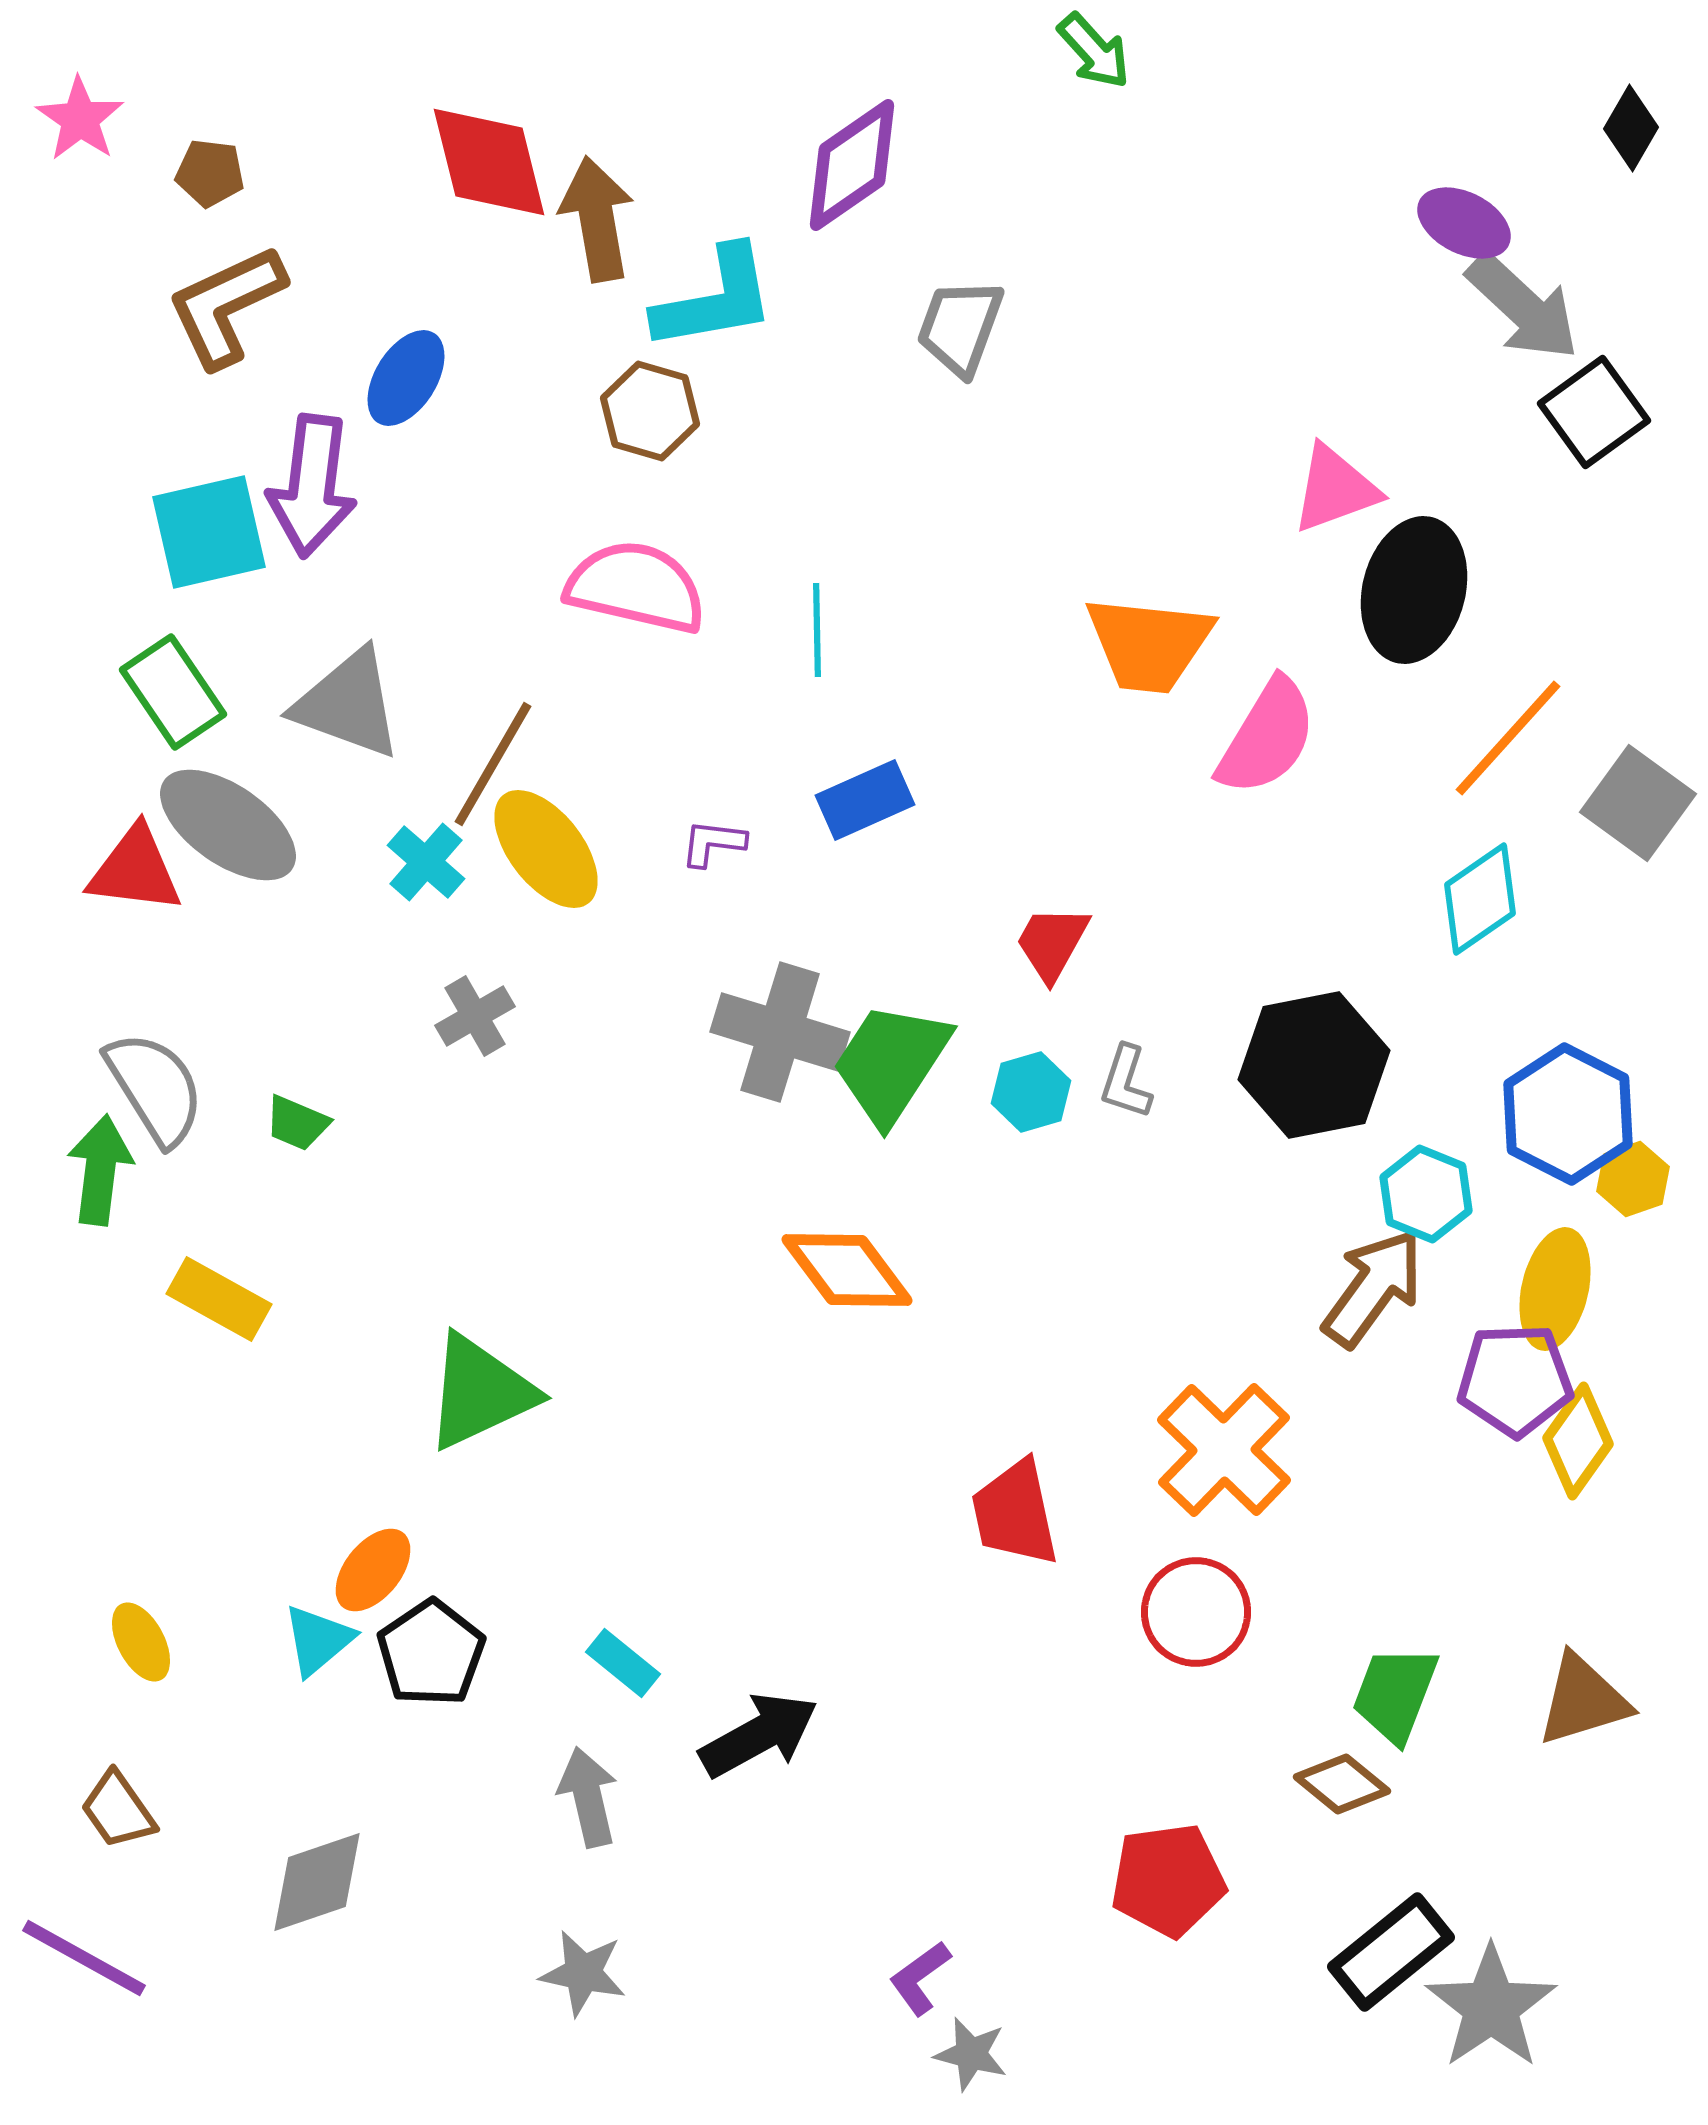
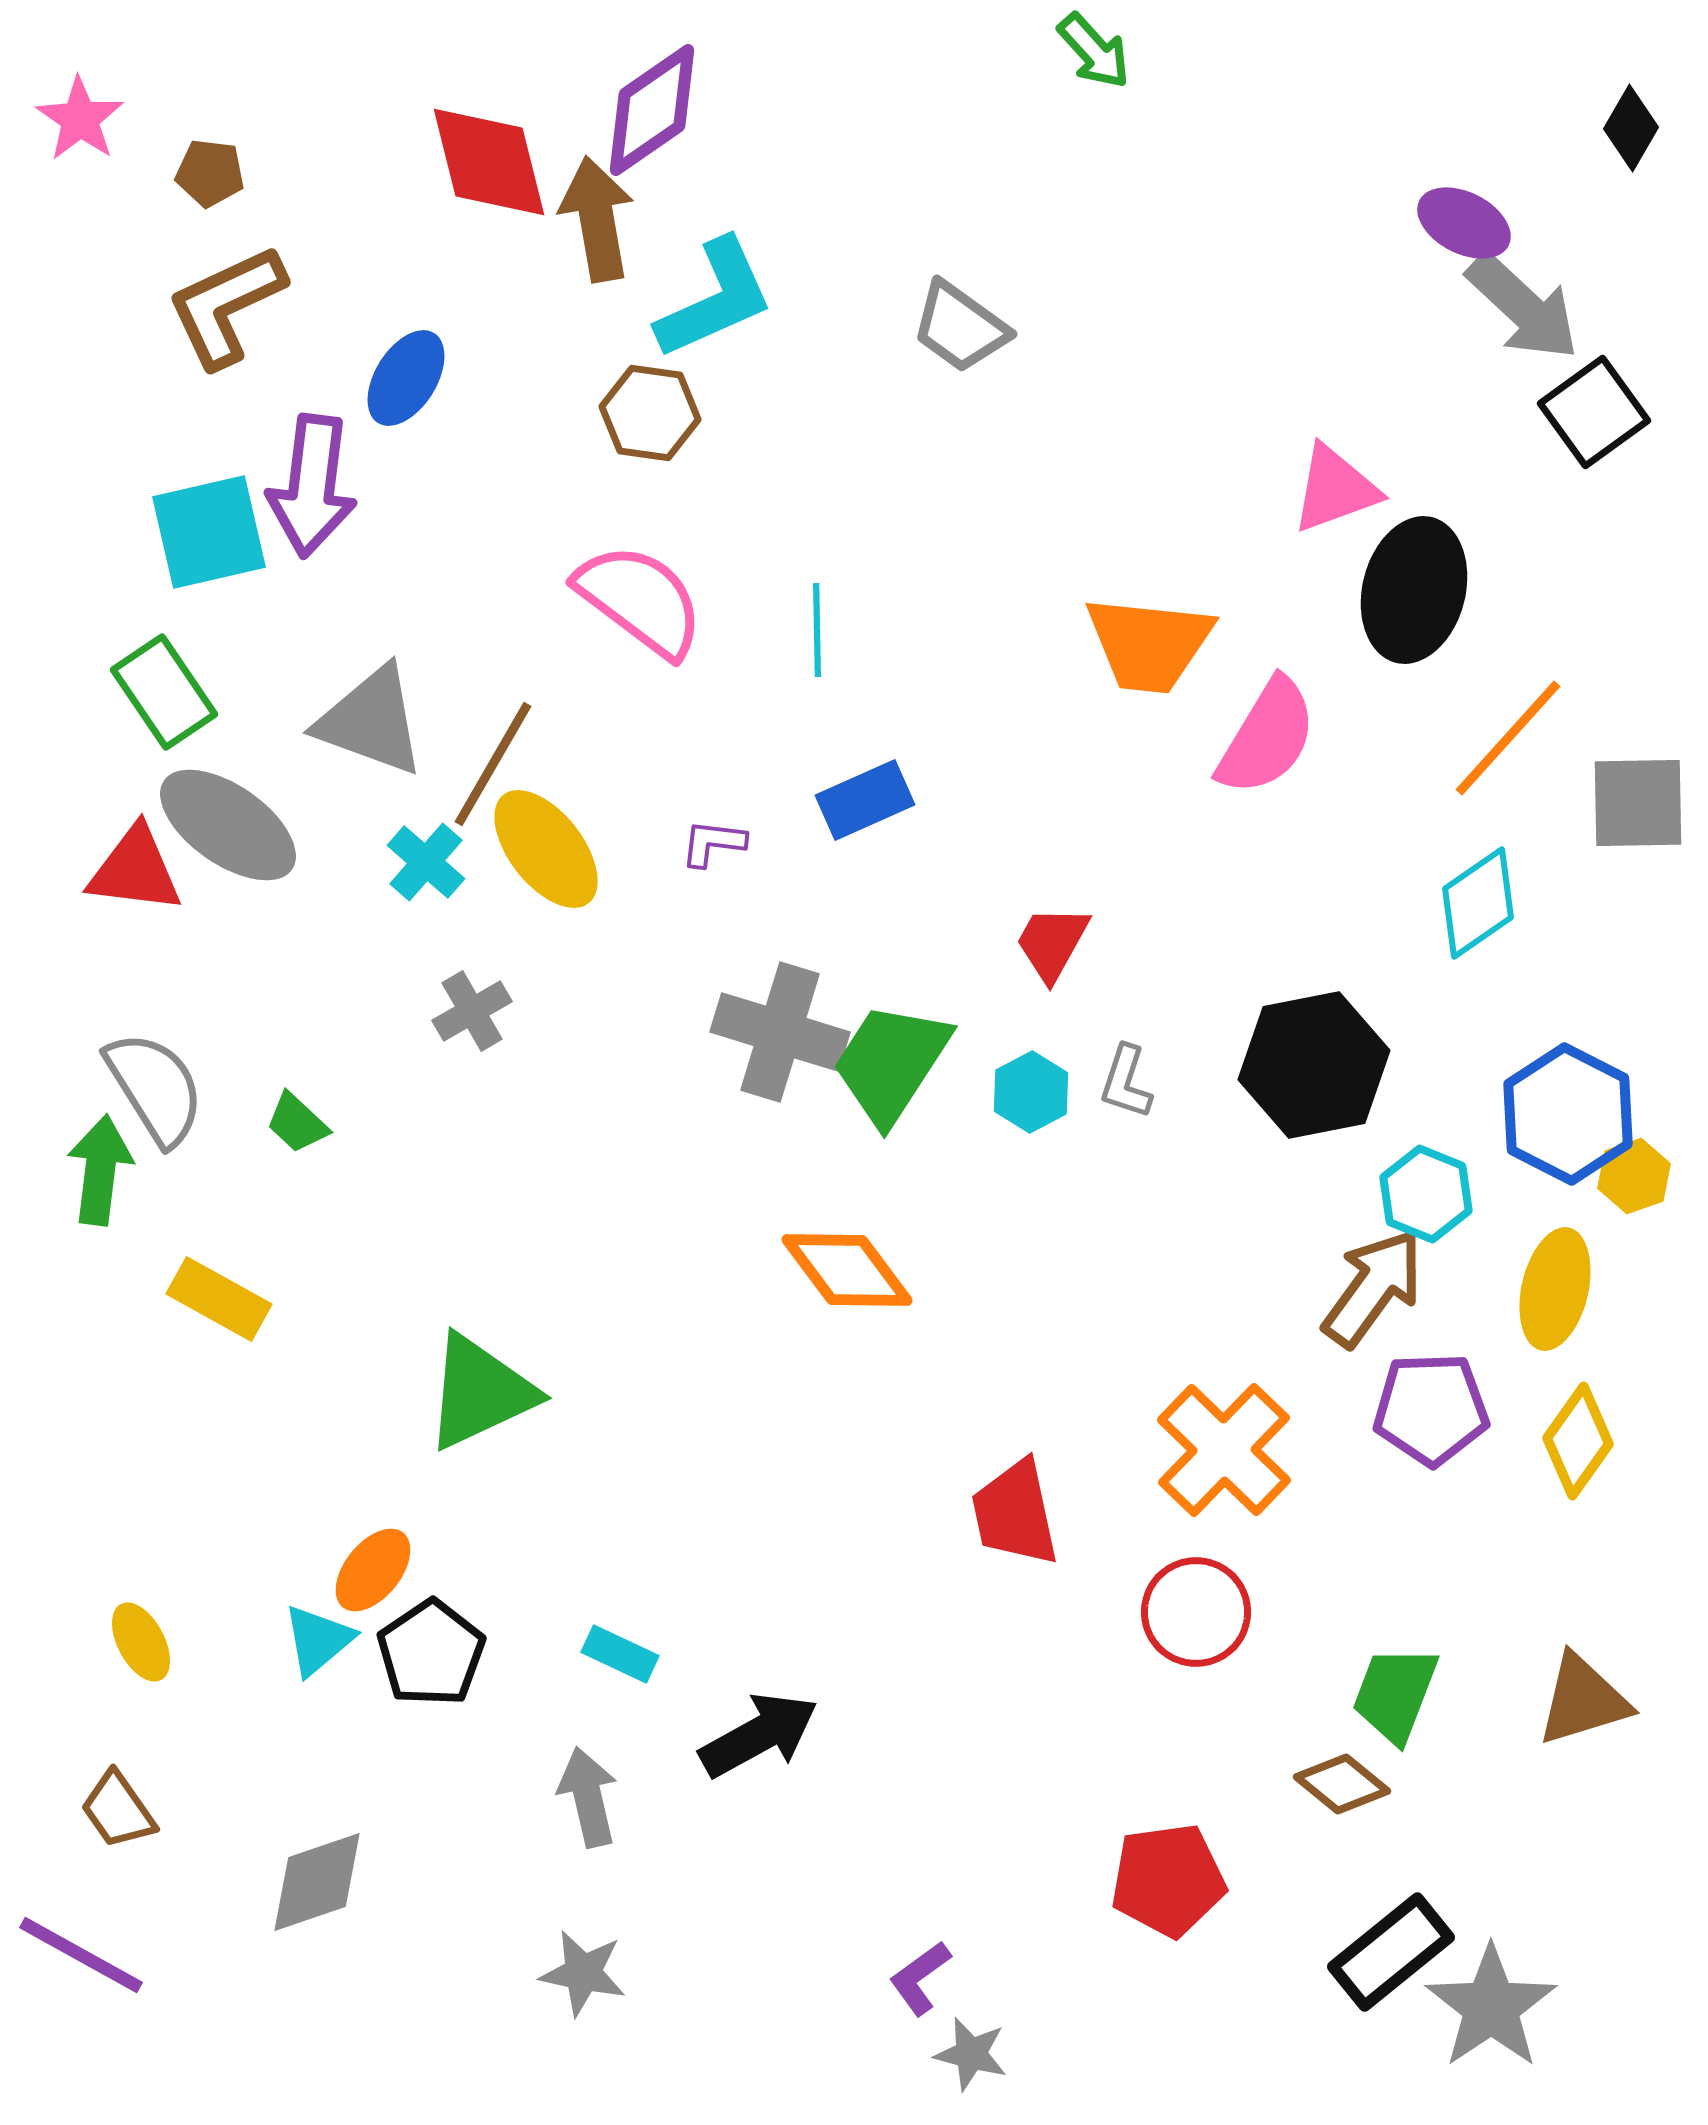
purple diamond at (852, 165): moved 200 px left, 55 px up
cyan L-shape at (715, 299): rotated 14 degrees counterclockwise
gray trapezoid at (960, 327): rotated 74 degrees counterclockwise
brown hexagon at (650, 411): moved 2 px down; rotated 8 degrees counterclockwise
pink semicircle at (636, 587): moved 4 px right, 13 px down; rotated 24 degrees clockwise
green rectangle at (173, 692): moved 9 px left
gray triangle at (348, 704): moved 23 px right, 17 px down
gray square at (1638, 803): rotated 37 degrees counterclockwise
cyan diamond at (1480, 899): moved 2 px left, 4 px down
gray cross at (475, 1016): moved 3 px left, 5 px up
cyan hexagon at (1031, 1092): rotated 12 degrees counterclockwise
green trapezoid at (297, 1123): rotated 20 degrees clockwise
yellow hexagon at (1633, 1179): moved 1 px right, 3 px up
purple pentagon at (1515, 1380): moved 84 px left, 29 px down
cyan rectangle at (623, 1663): moved 3 px left, 9 px up; rotated 14 degrees counterclockwise
purple line at (84, 1958): moved 3 px left, 3 px up
